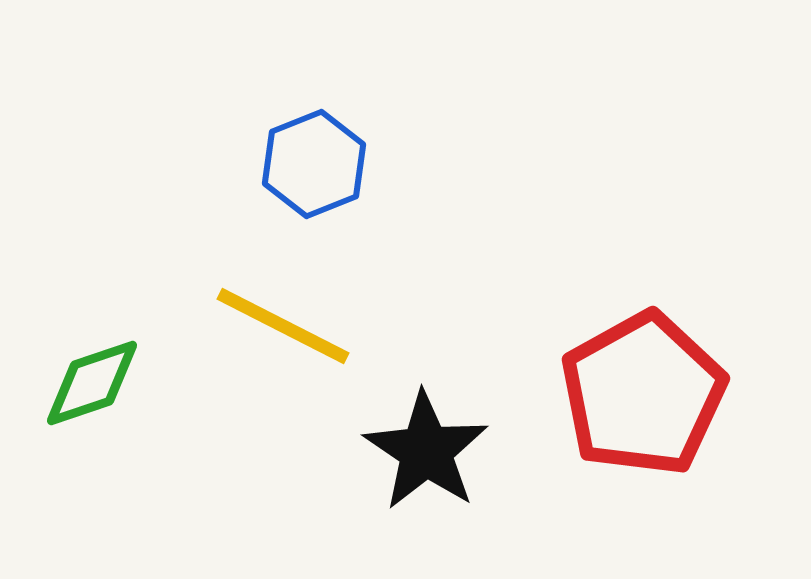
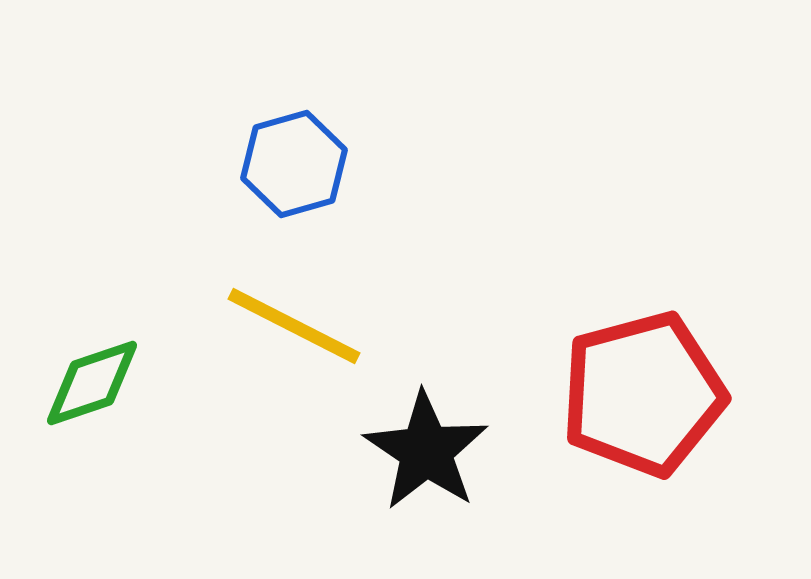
blue hexagon: moved 20 px left; rotated 6 degrees clockwise
yellow line: moved 11 px right
red pentagon: rotated 14 degrees clockwise
